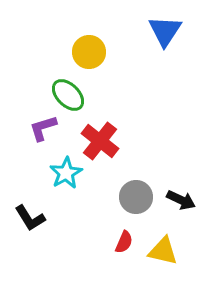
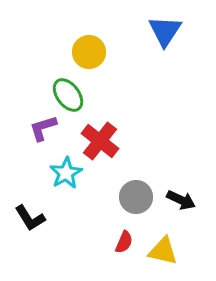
green ellipse: rotated 8 degrees clockwise
